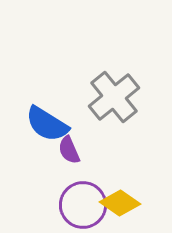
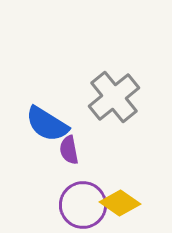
purple semicircle: rotated 12 degrees clockwise
